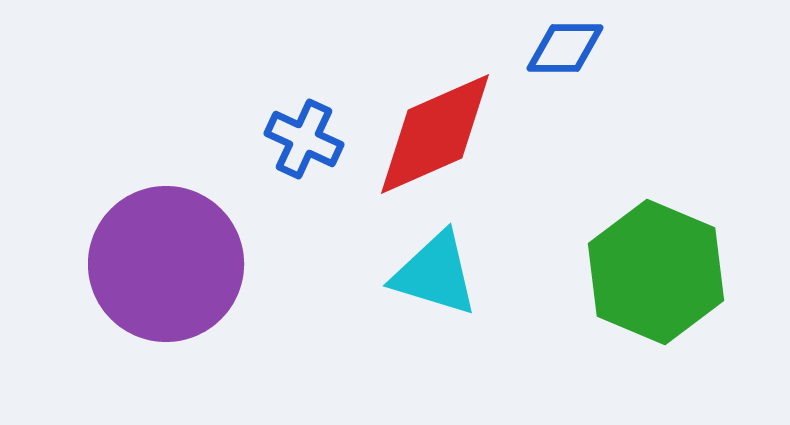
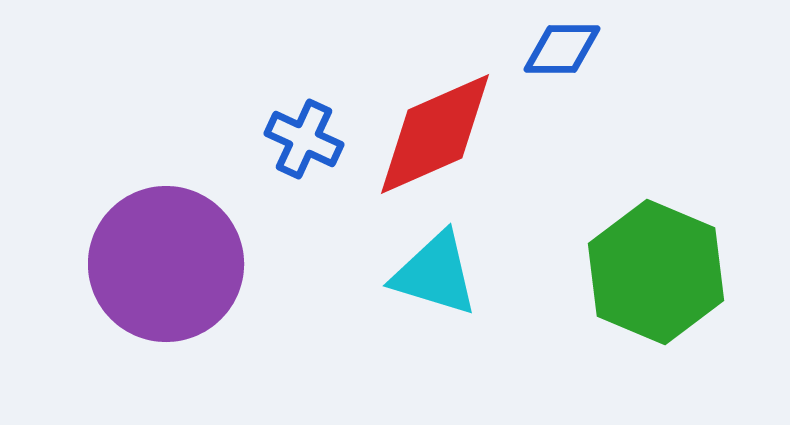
blue diamond: moved 3 px left, 1 px down
